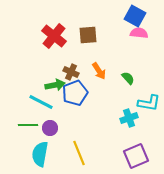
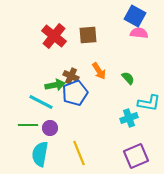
brown cross: moved 4 px down
